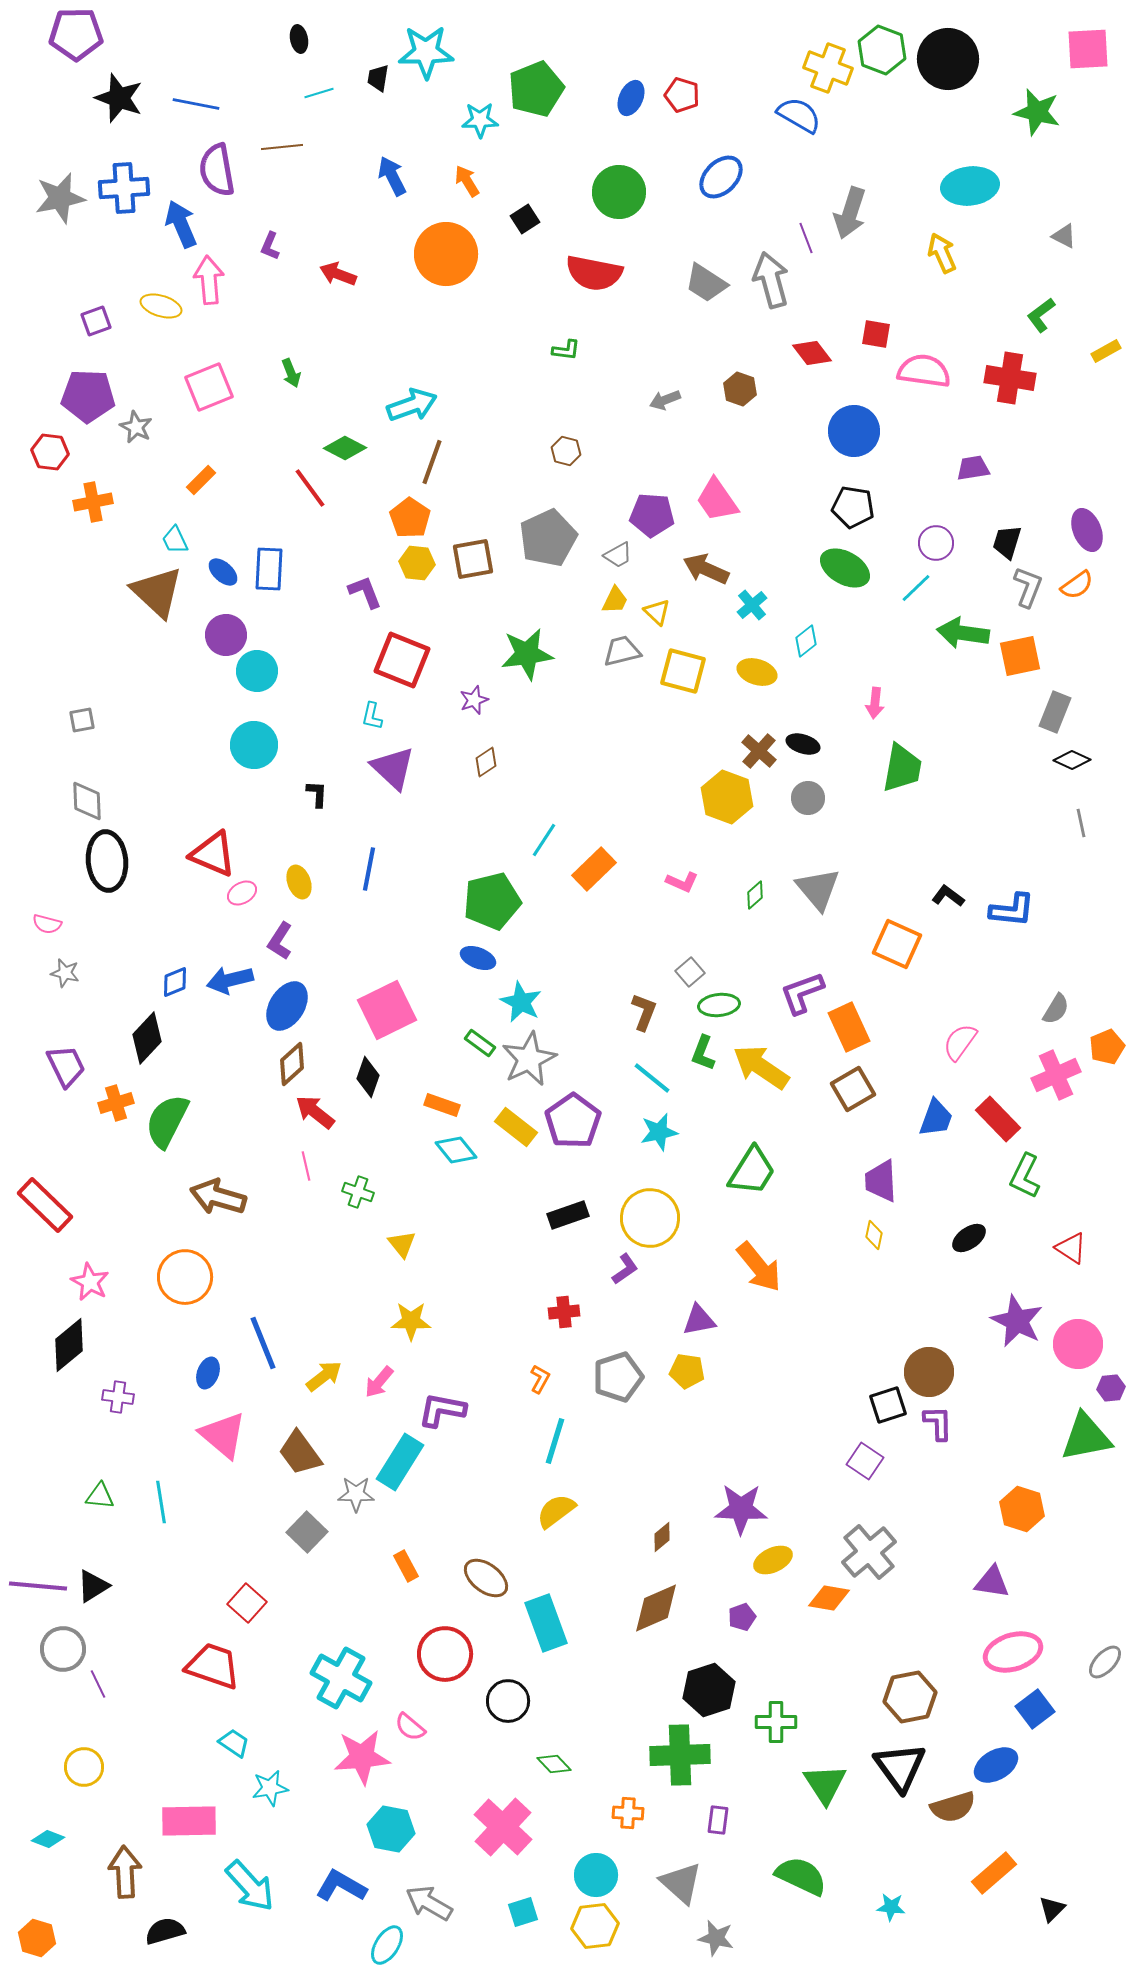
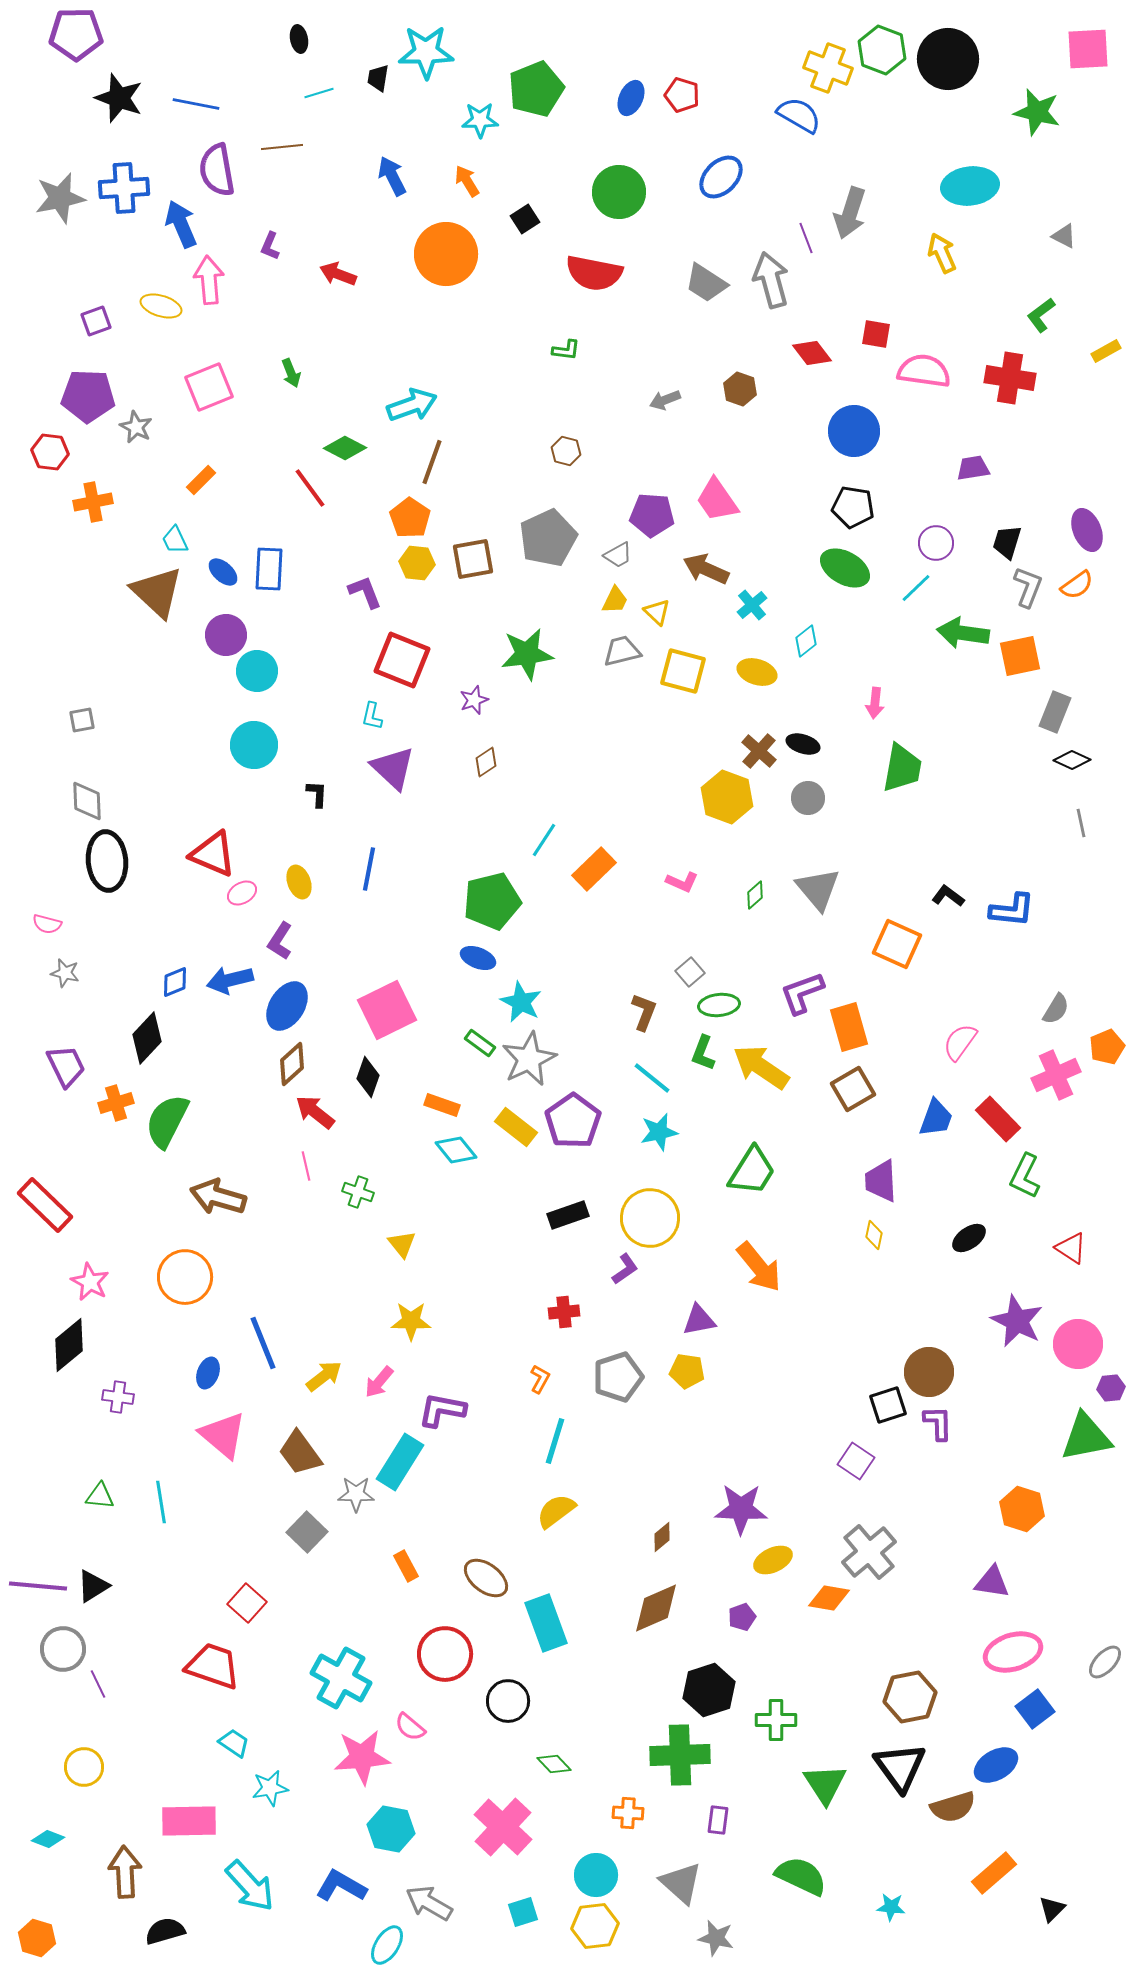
orange rectangle at (849, 1027): rotated 9 degrees clockwise
purple square at (865, 1461): moved 9 px left
green cross at (776, 1722): moved 2 px up
